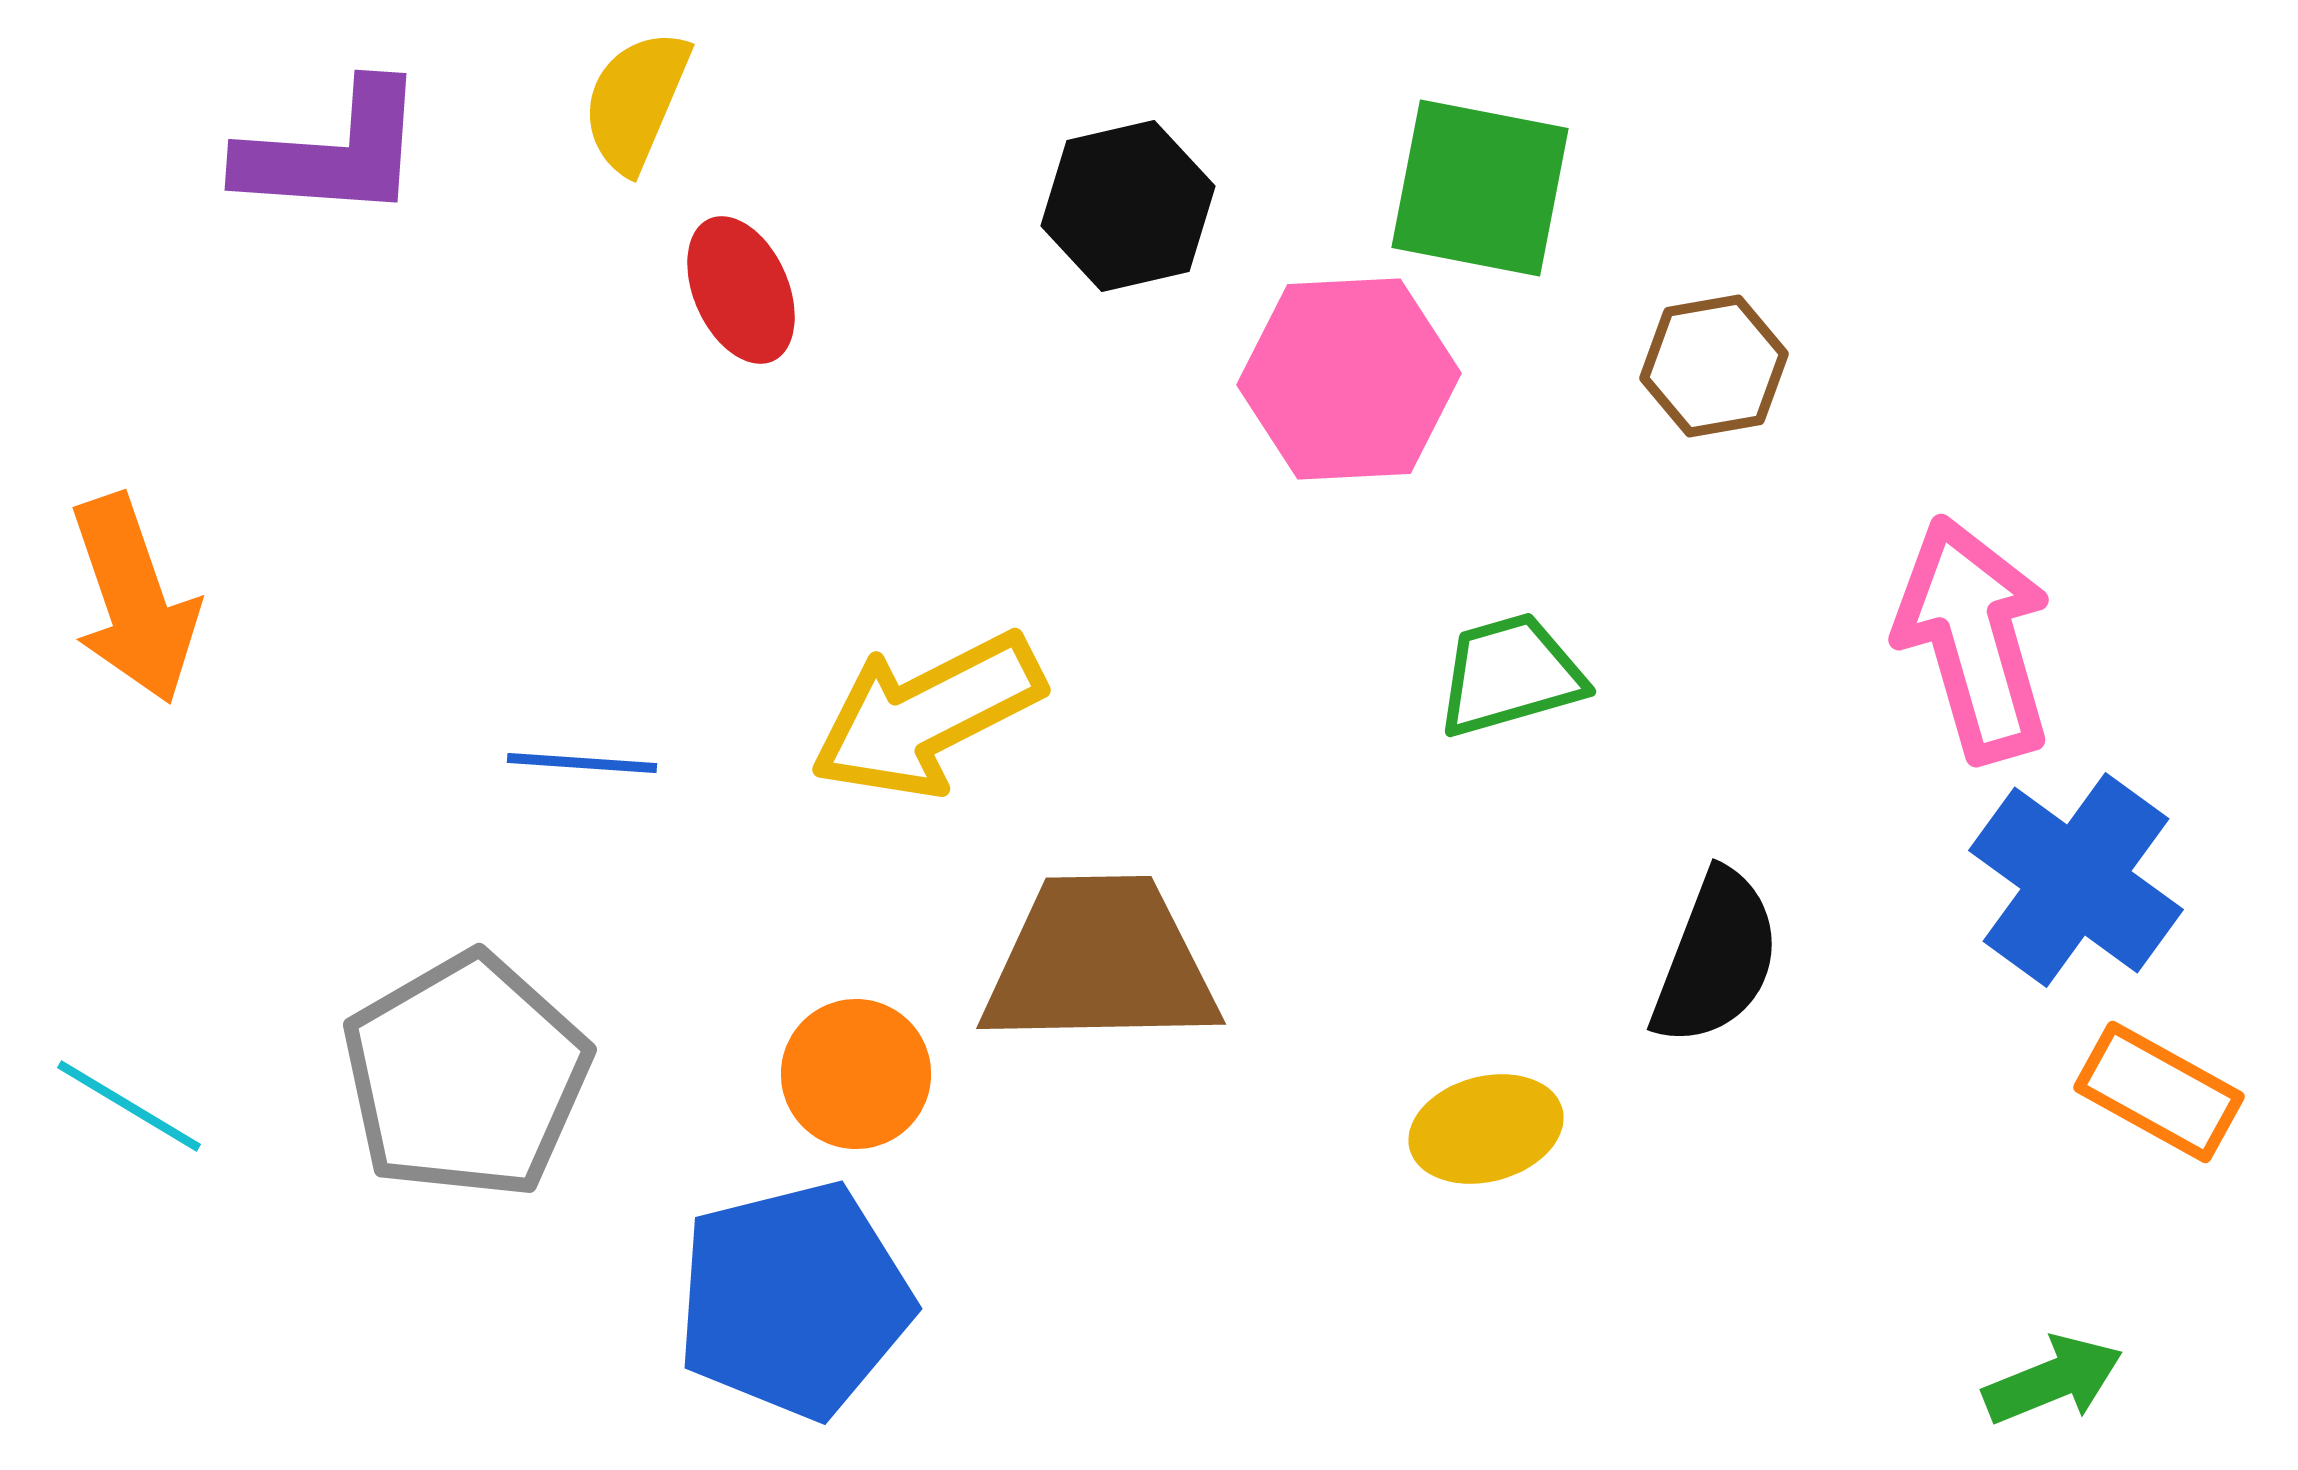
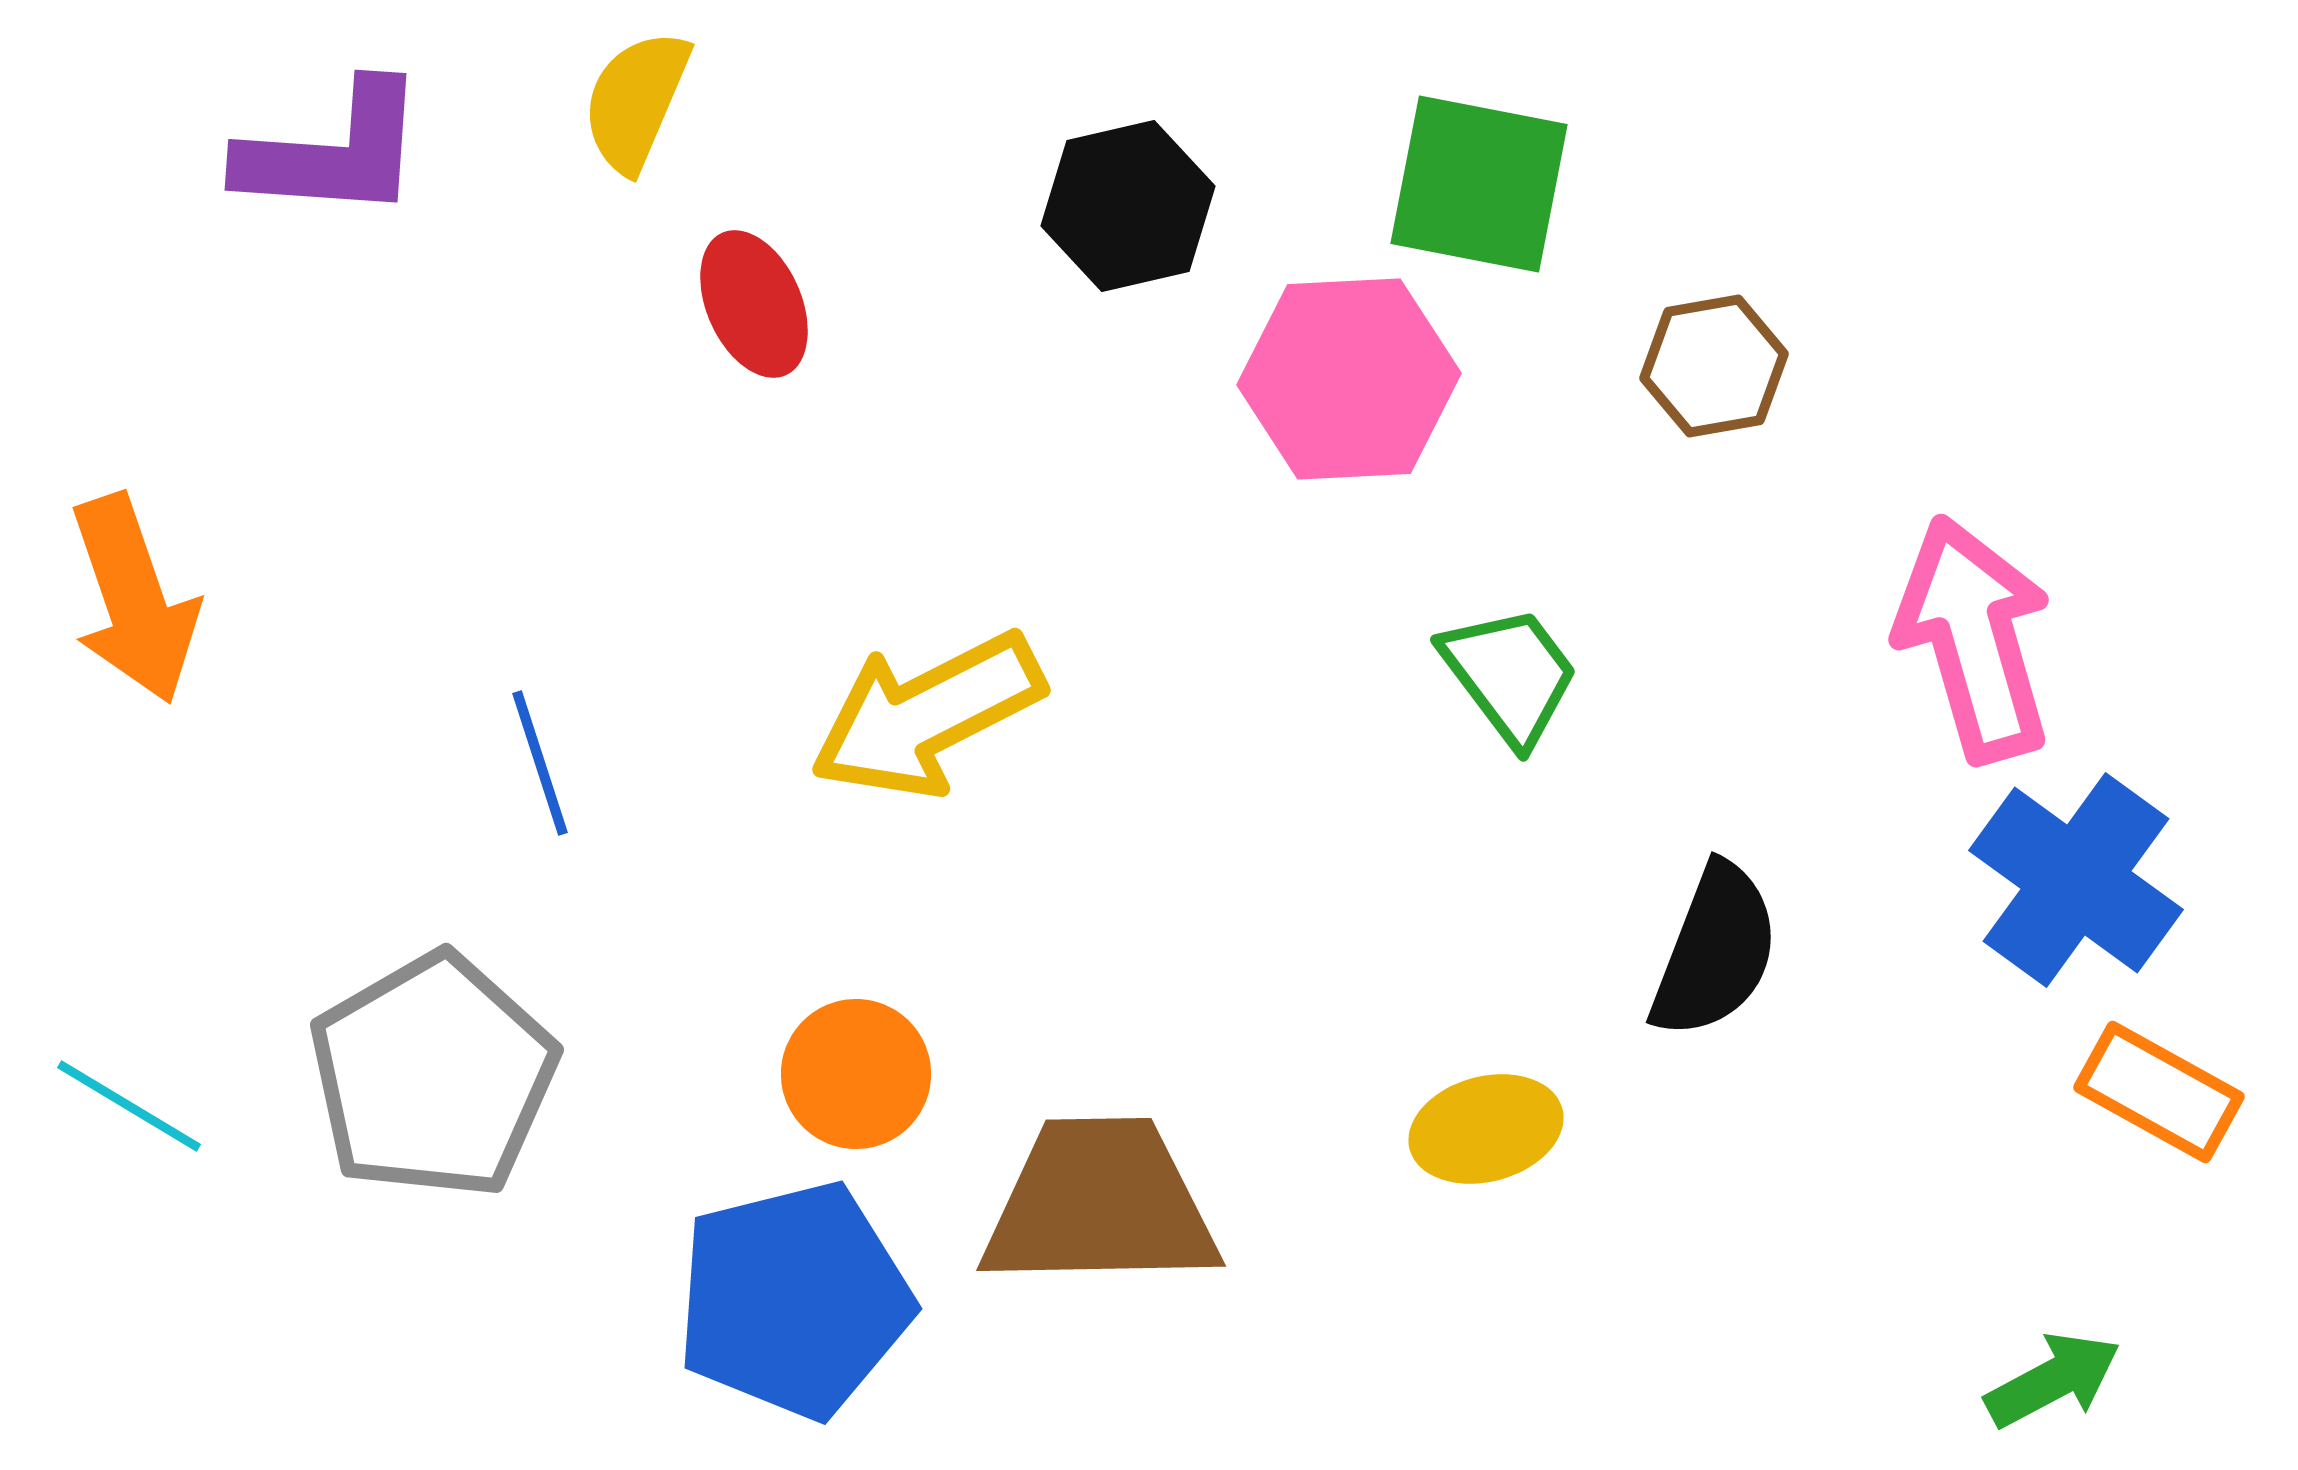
green square: moved 1 px left, 4 px up
red ellipse: moved 13 px right, 14 px down
green trapezoid: rotated 69 degrees clockwise
blue line: moved 42 px left; rotated 68 degrees clockwise
black semicircle: moved 1 px left, 7 px up
brown trapezoid: moved 242 px down
gray pentagon: moved 33 px left
green arrow: rotated 6 degrees counterclockwise
